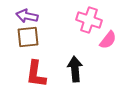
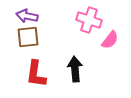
pink semicircle: moved 2 px right
